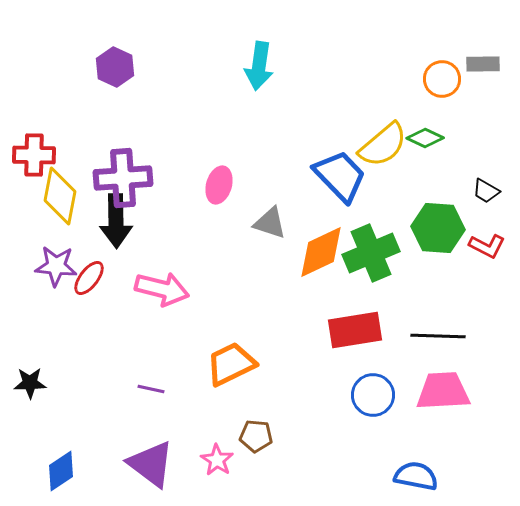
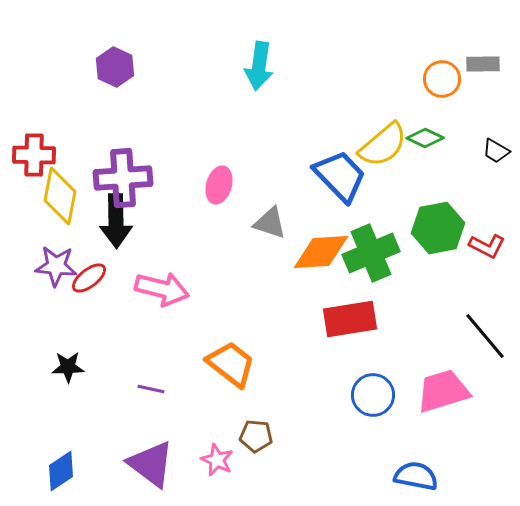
black trapezoid: moved 10 px right, 40 px up
green hexagon: rotated 15 degrees counterclockwise
orange diamond: rotated 22 degrees clockwise
red ellipse: rotated 15 degrees clockwise
red rectangle: moved 5 px left, 11 px up
black line: moved 47 px right; rotated 48 degrees clockwise
orange trapezoid: rotated 64 degrees clockwise
black star: moved 38 px right, 16 px up
pink trapezoid: rotated 14 degrees counterclockwise
pink star: rotated 8 degrees counterclockwise
